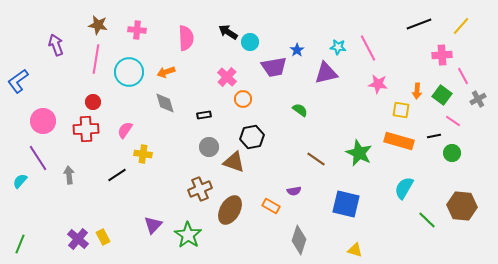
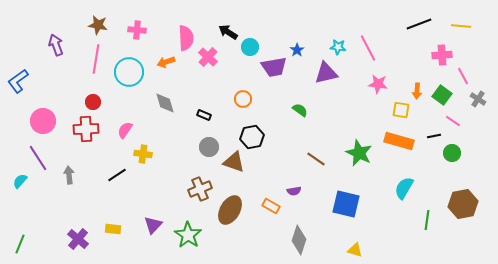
yellow line at (461, 26): rotated 54 degrees clockwise
cyan circle at (250, 42): moved 5 px down
orange arrow at (166, 72): moved 10 px up
pink cross at (227, 77): moved 19 px left, 20 px up
gray cross at (478, 99): rotated 28 degrees counterclockwise
black rectangle at (204, 115): rotated 32 degrees clockwise
brown hexagon at (462, 206): moved 1 px right, 2 px up; rotated 16 degrees counterclockwise
green line at (427, 220): rotated 54 degrees clockwise
yellow rectangle at (103, 237): moved 10 px right, 8 px up; rotated 56 degrees counterclockwise
